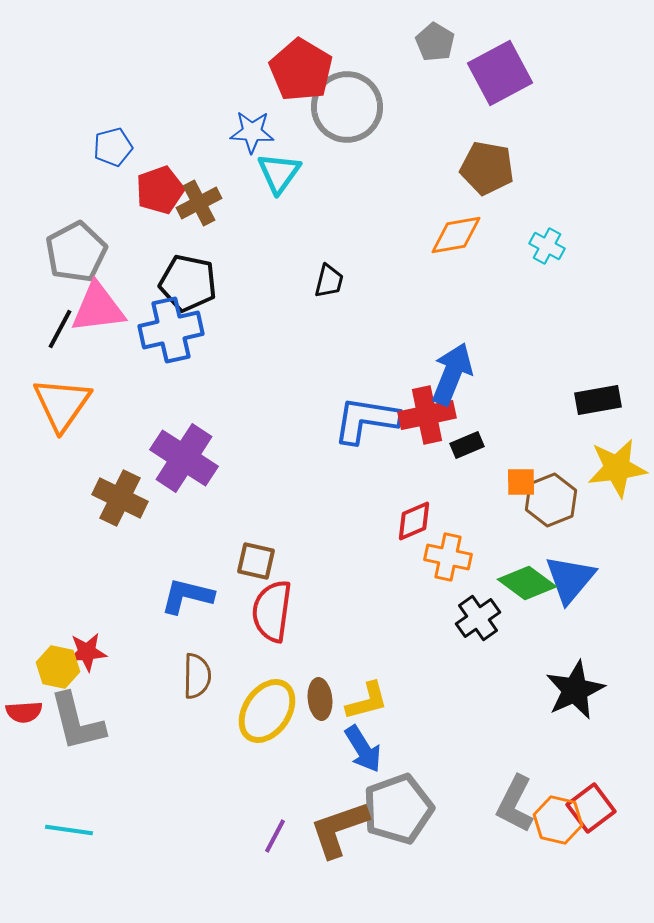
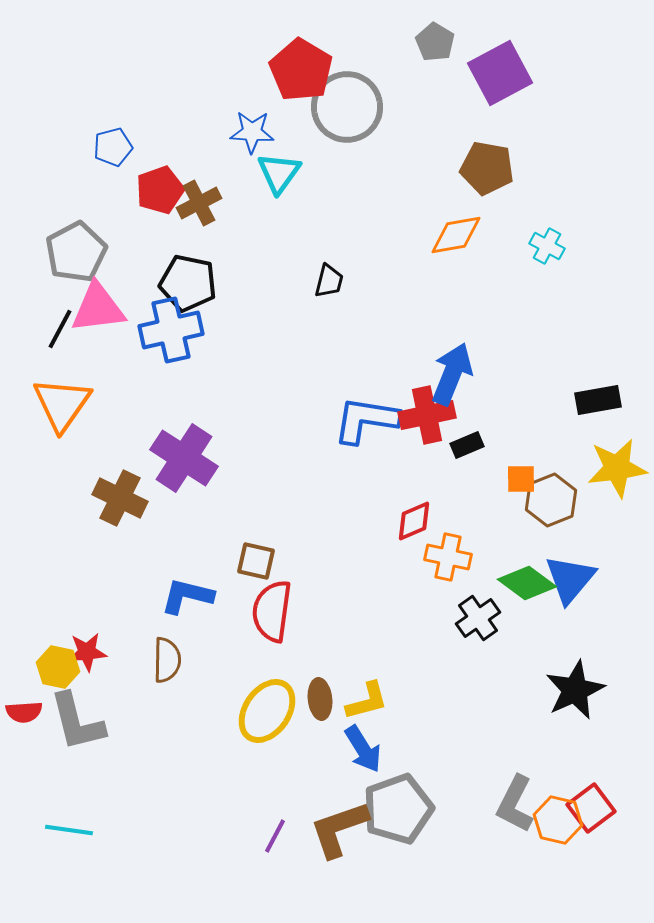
orange square at (521, 482): moved 3 px up
brown semicircle at (197, 676): moved 30 px left, 16 px up
